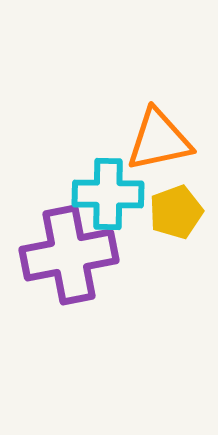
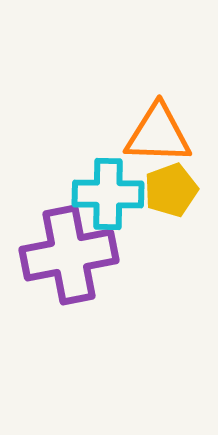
orange triangle: moved 1 px left, 6 px up; rotated 14 degrees clockwise
yellow pentagon: moved 5 px left, 22 px up
